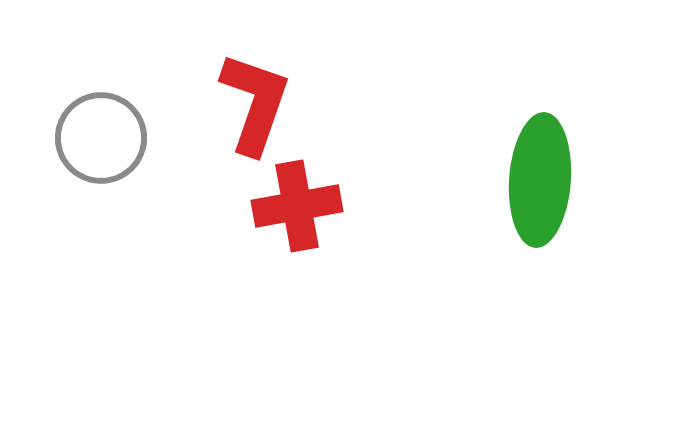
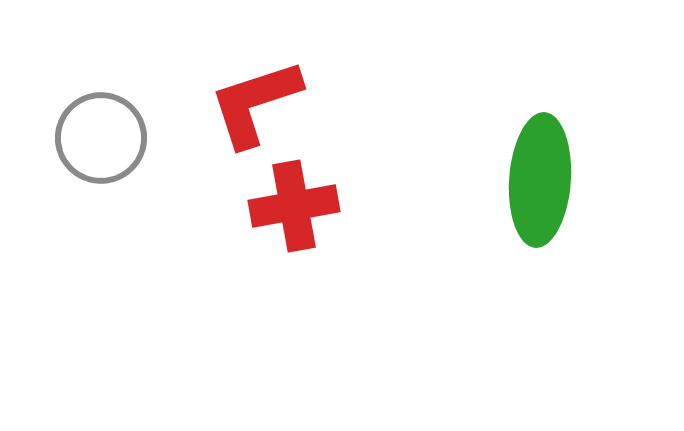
red L-shape: rotated 127 degrees counterclockwise
red cross: moved 3 px left
